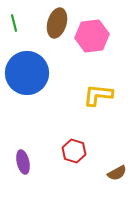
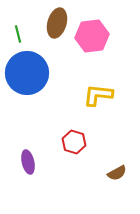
green line: moved 4 px right, 11 px down
red hexagon: moved 9 px up
purple ellipse: moved 5 px right
